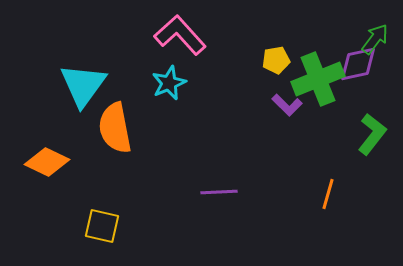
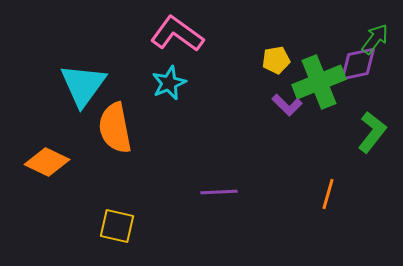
pink L-shape: moved 3 px left, 1 px up; rotated 12 degrees counterclockwise
green cross: moved 1 px right, 3 px down
green L-shape: moved 2 px up
yellow square: moved 15 px right
